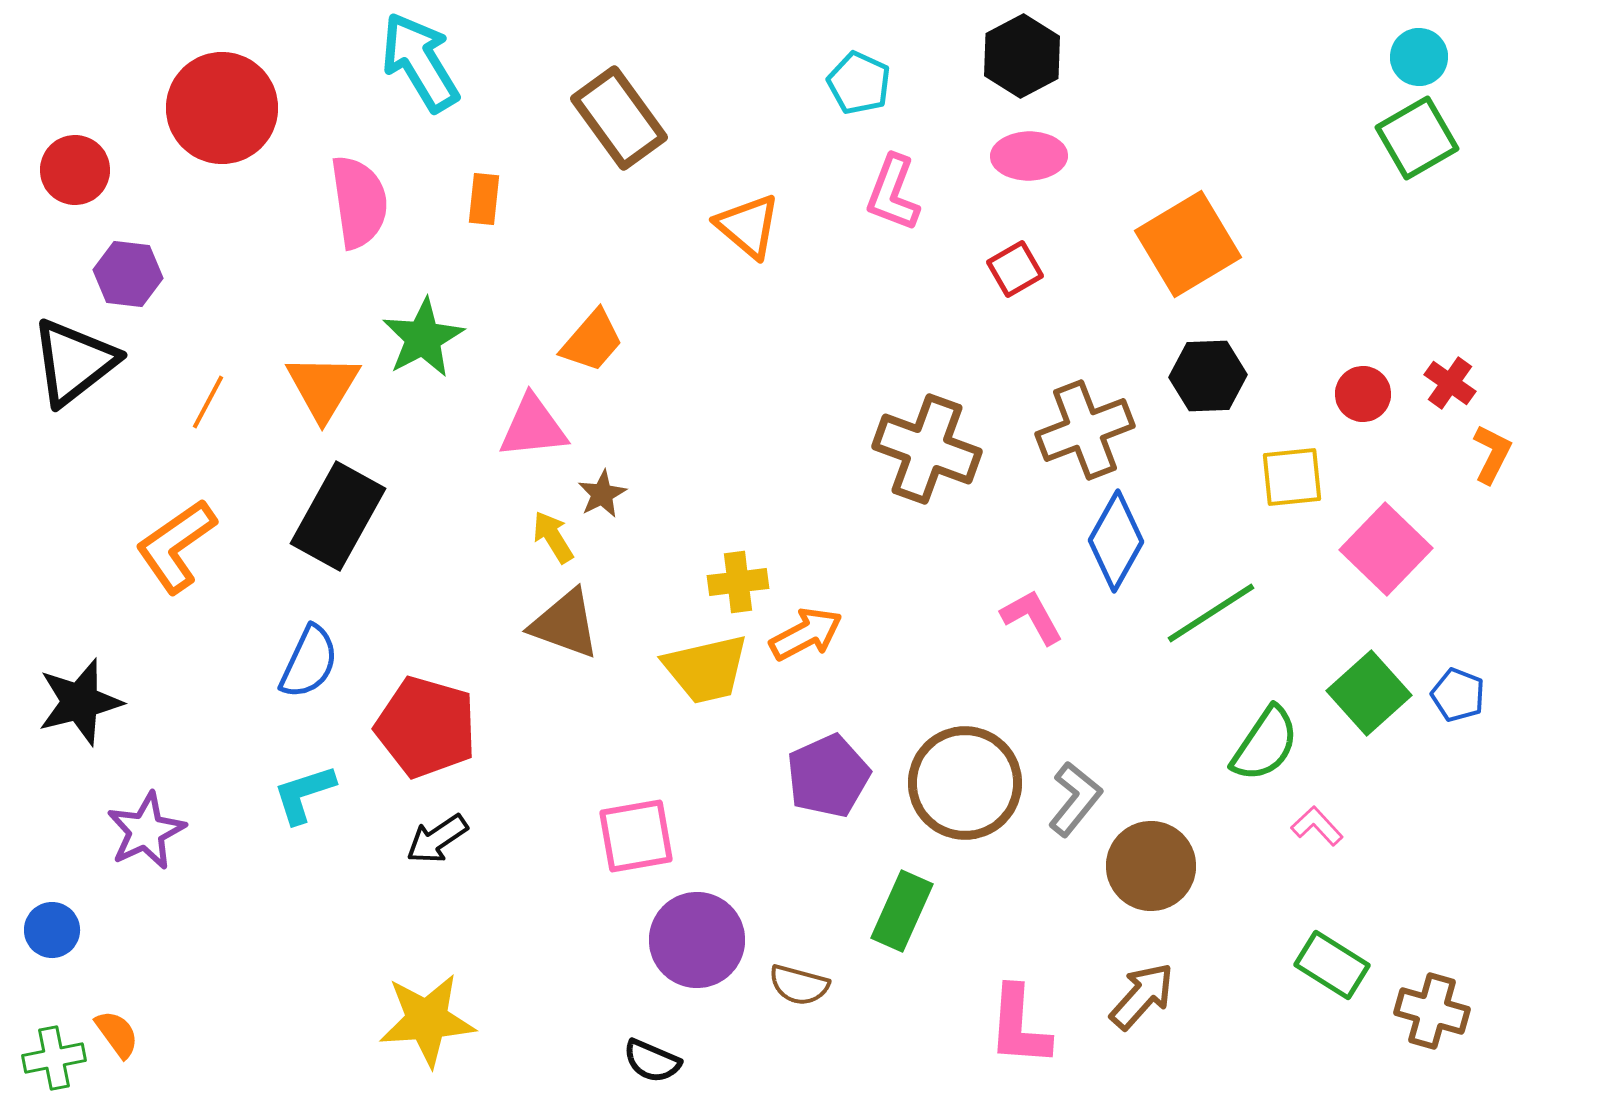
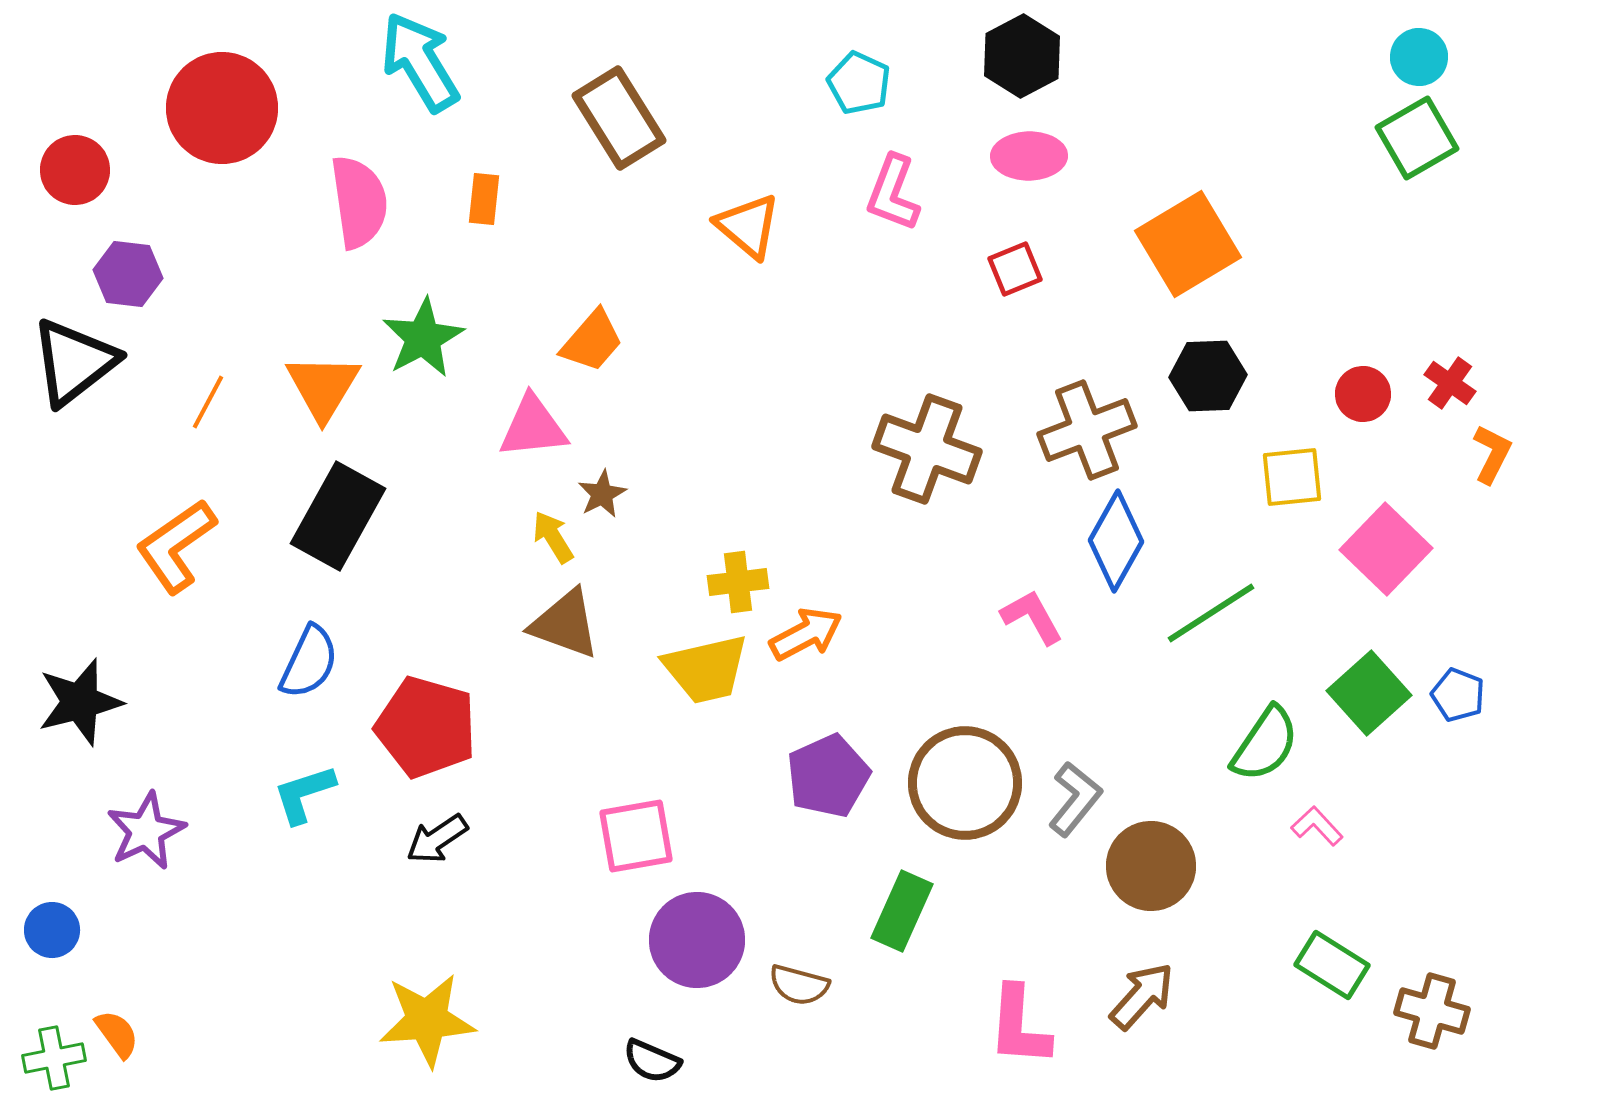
brown rectangle at (619, 118): rotated 4 degrees clockwise
red square at (1015, 269): rotated 8 degrees clockwise
brown cross at (1085, 430): moved 2 px right
